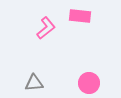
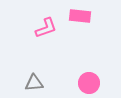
pink L-shape: rotated 20 degrees clockwise
